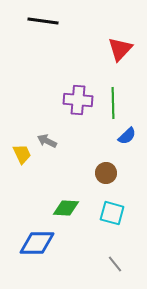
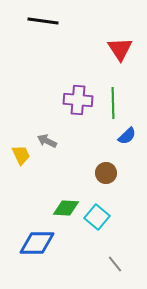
red triangle: rotated 16 degrees counterclockwise
yellow trapezoid: moved 1 px left, 1 px down
cyan square: moved 15 px left, 4 px down; rotated 25 degrees clockwise
